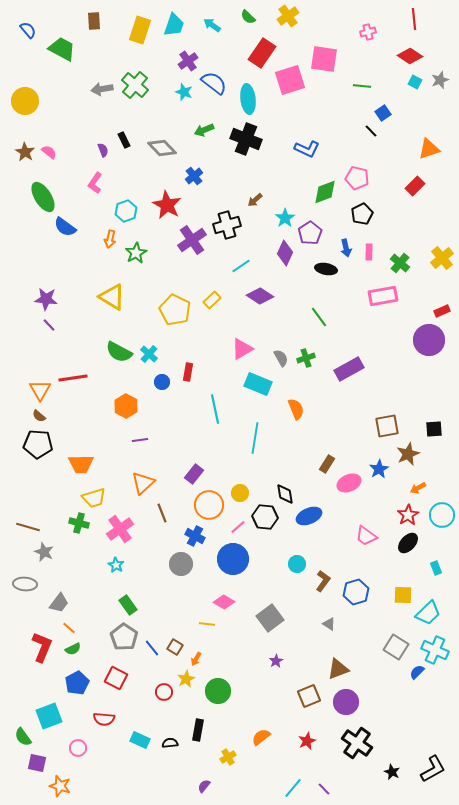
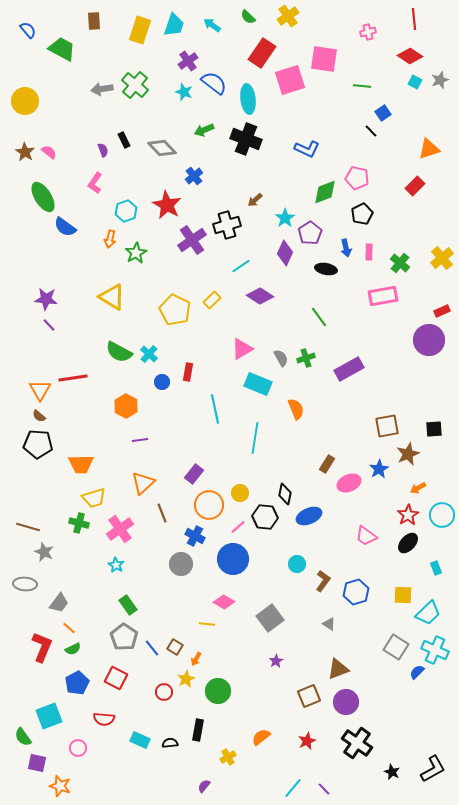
black diamond at (285, 494): rotated 20 degrees clockwise
